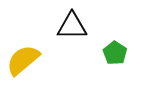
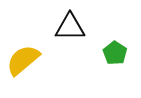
black triangle: moved 2 px left, 1 px down
